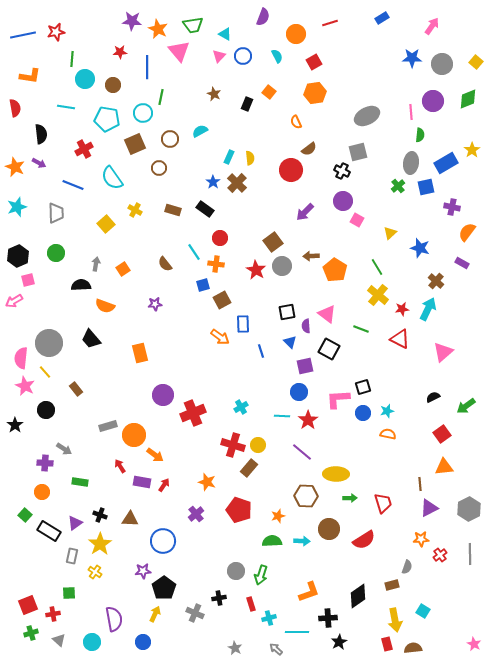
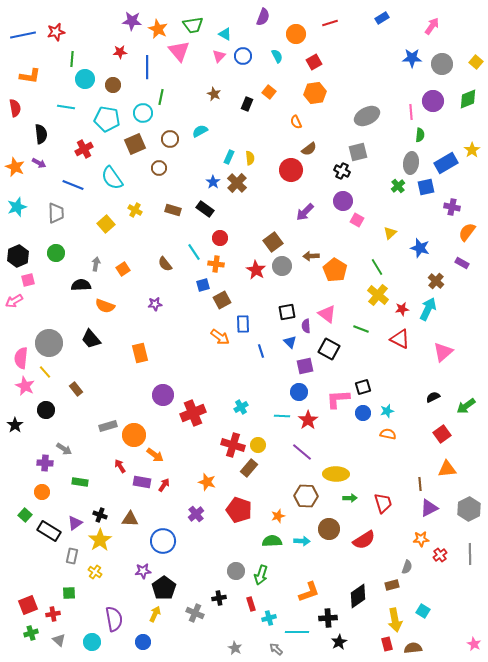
orange triangle at (444, 467): moved 3 px right, 2 px down
yellow star at (100, 544): moved 4 px up
